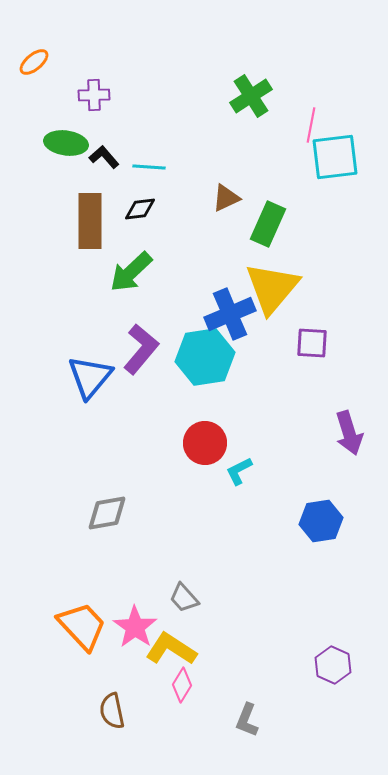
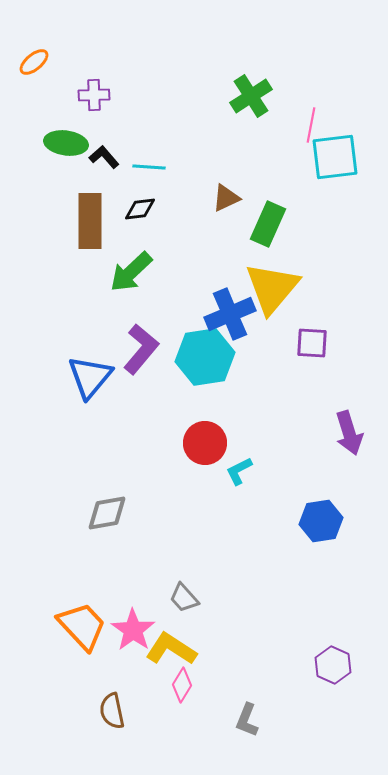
pink star: moved 2 px left, 3 px down
